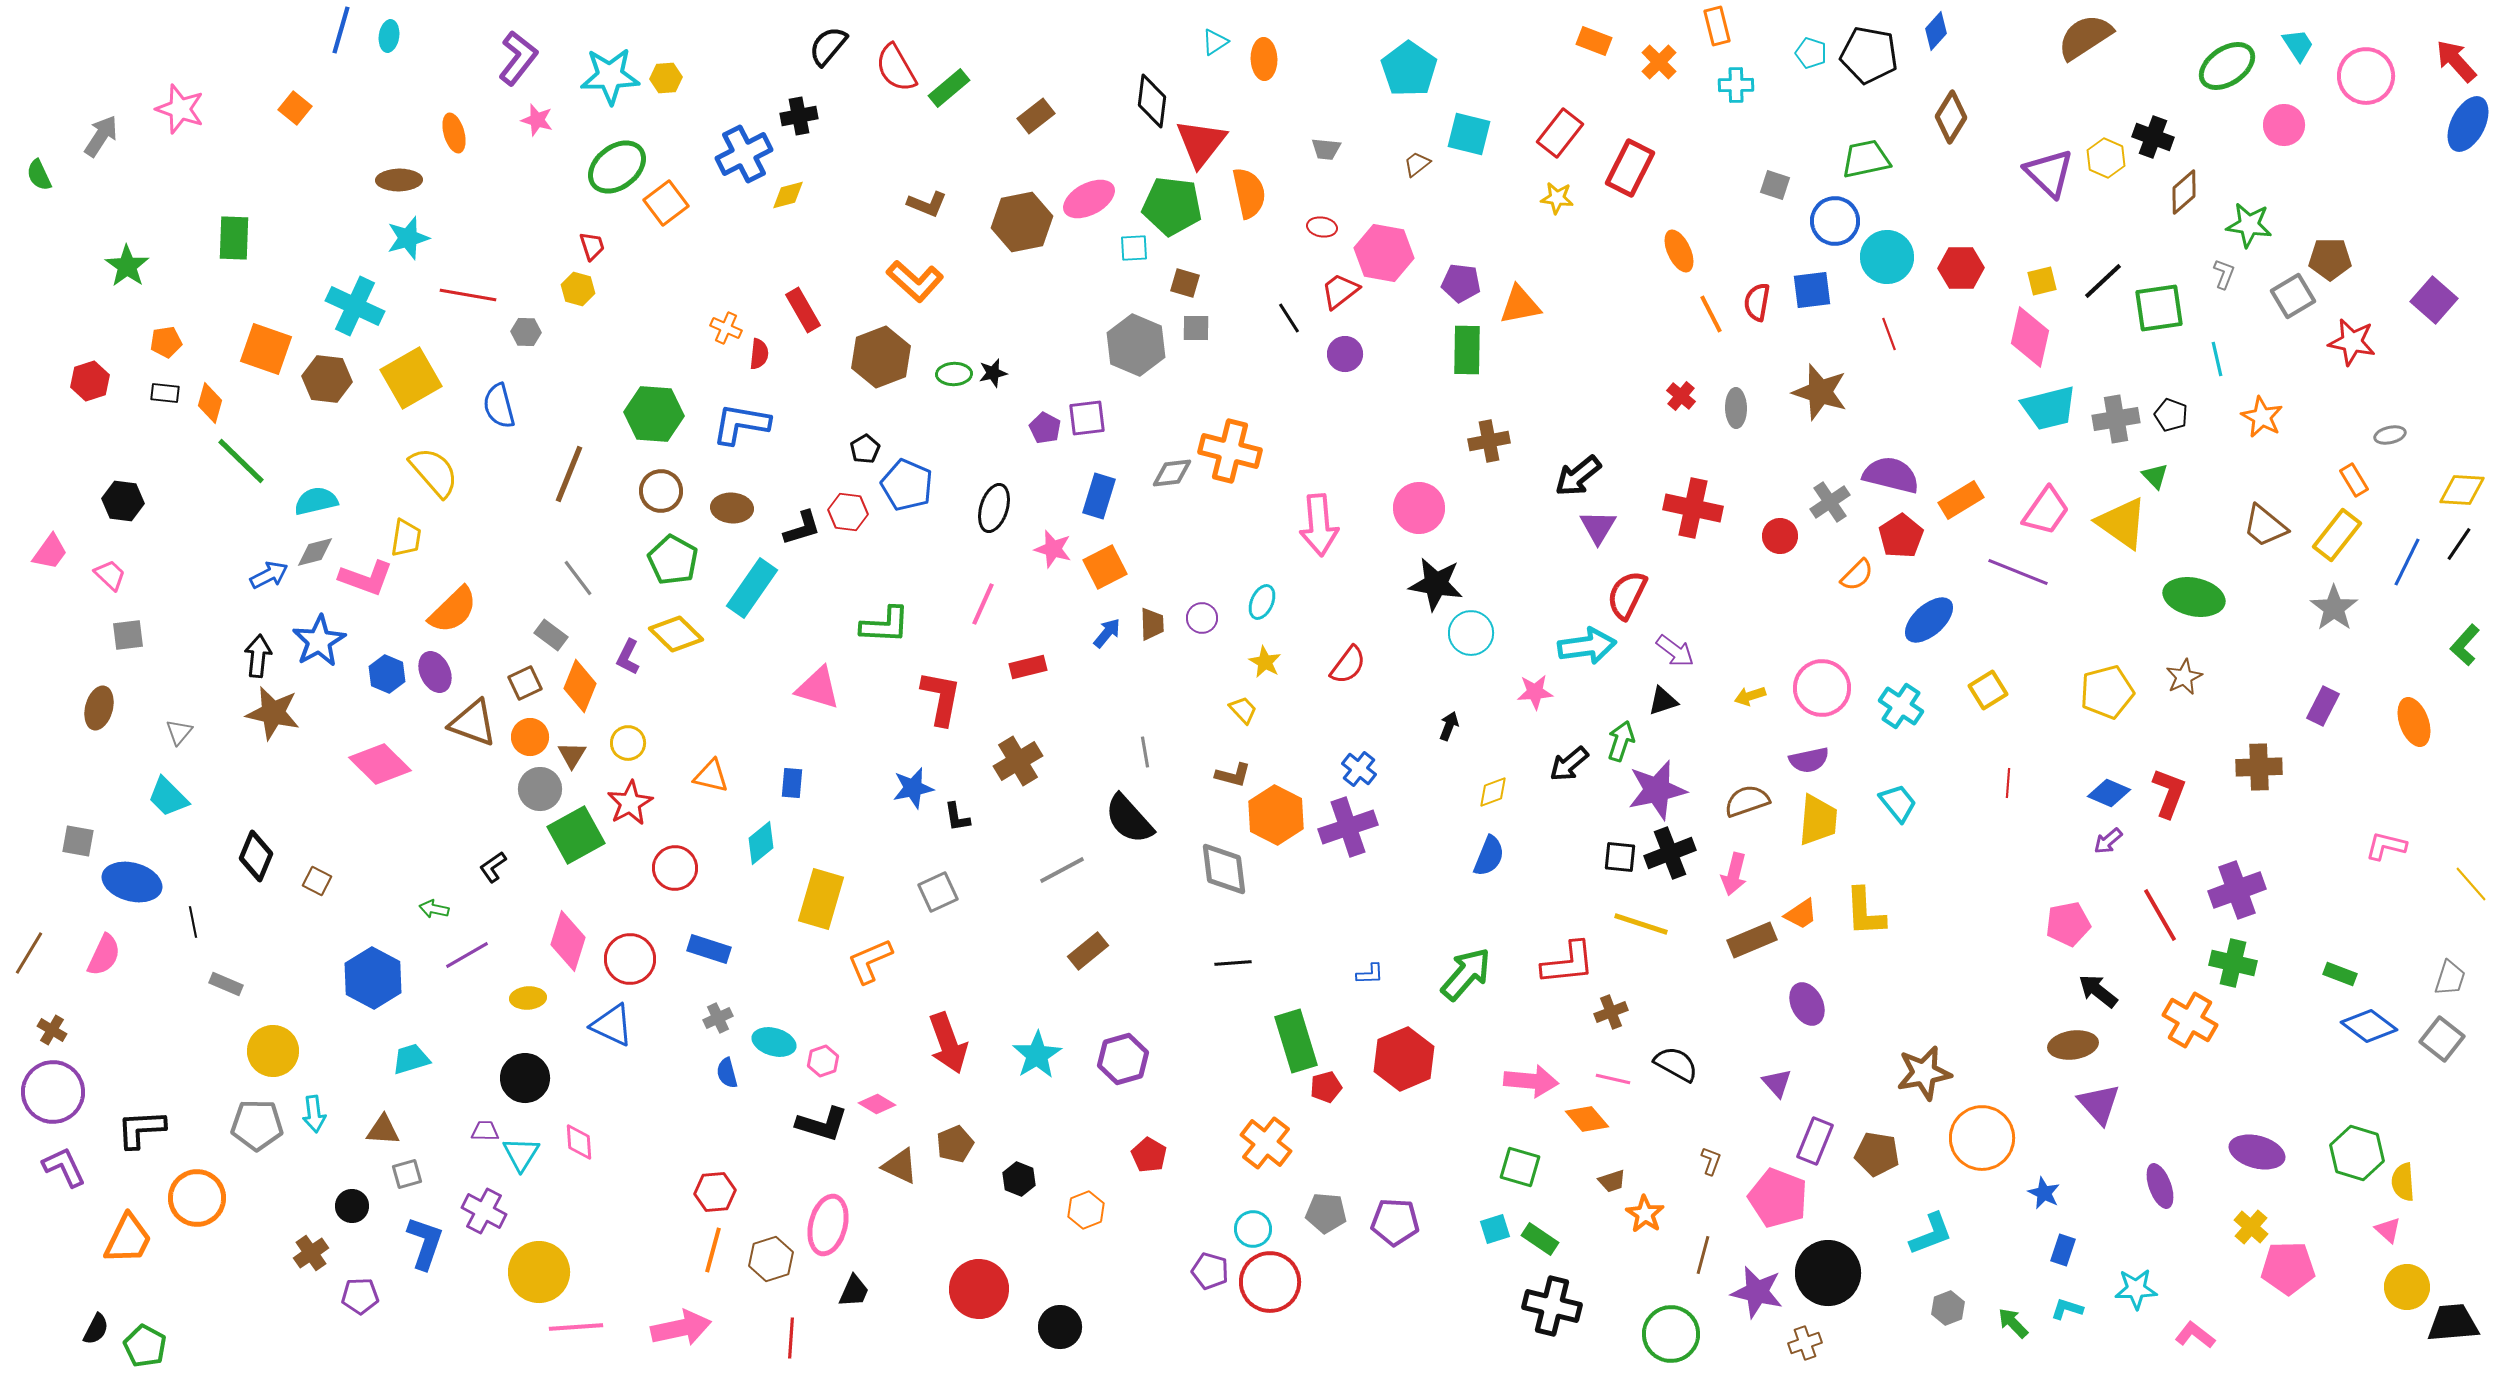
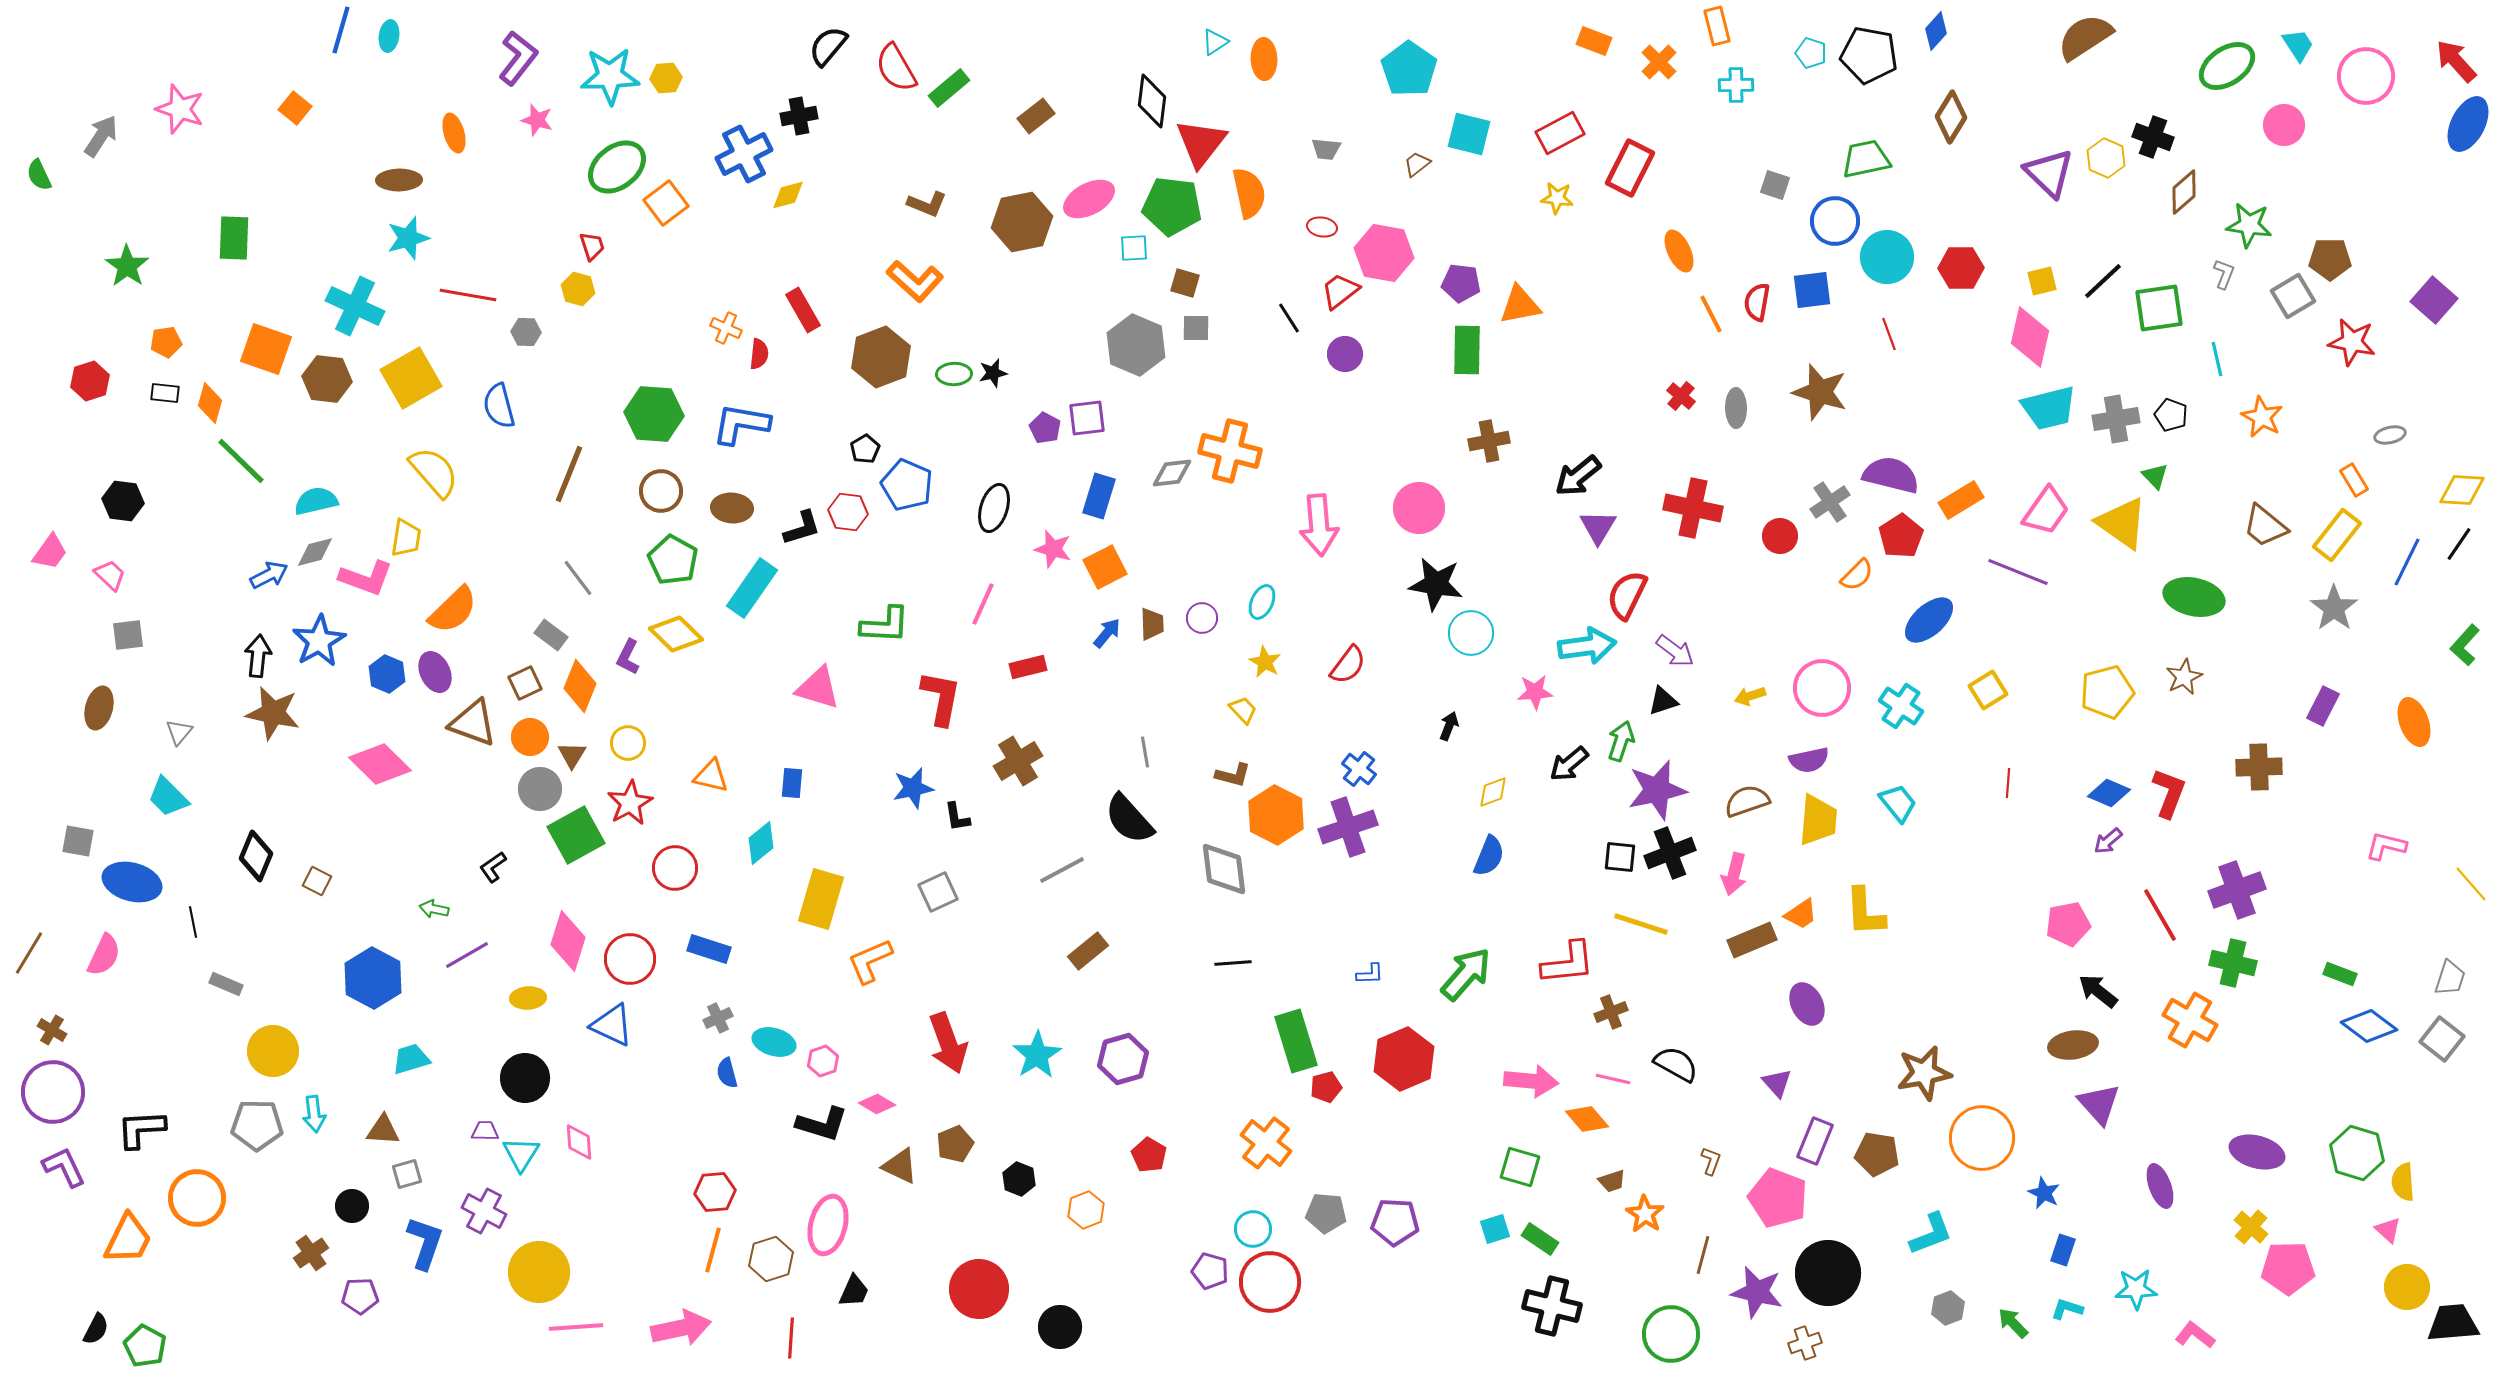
red rectangle at (1560, 133): rotated 24 degrees clockwise
